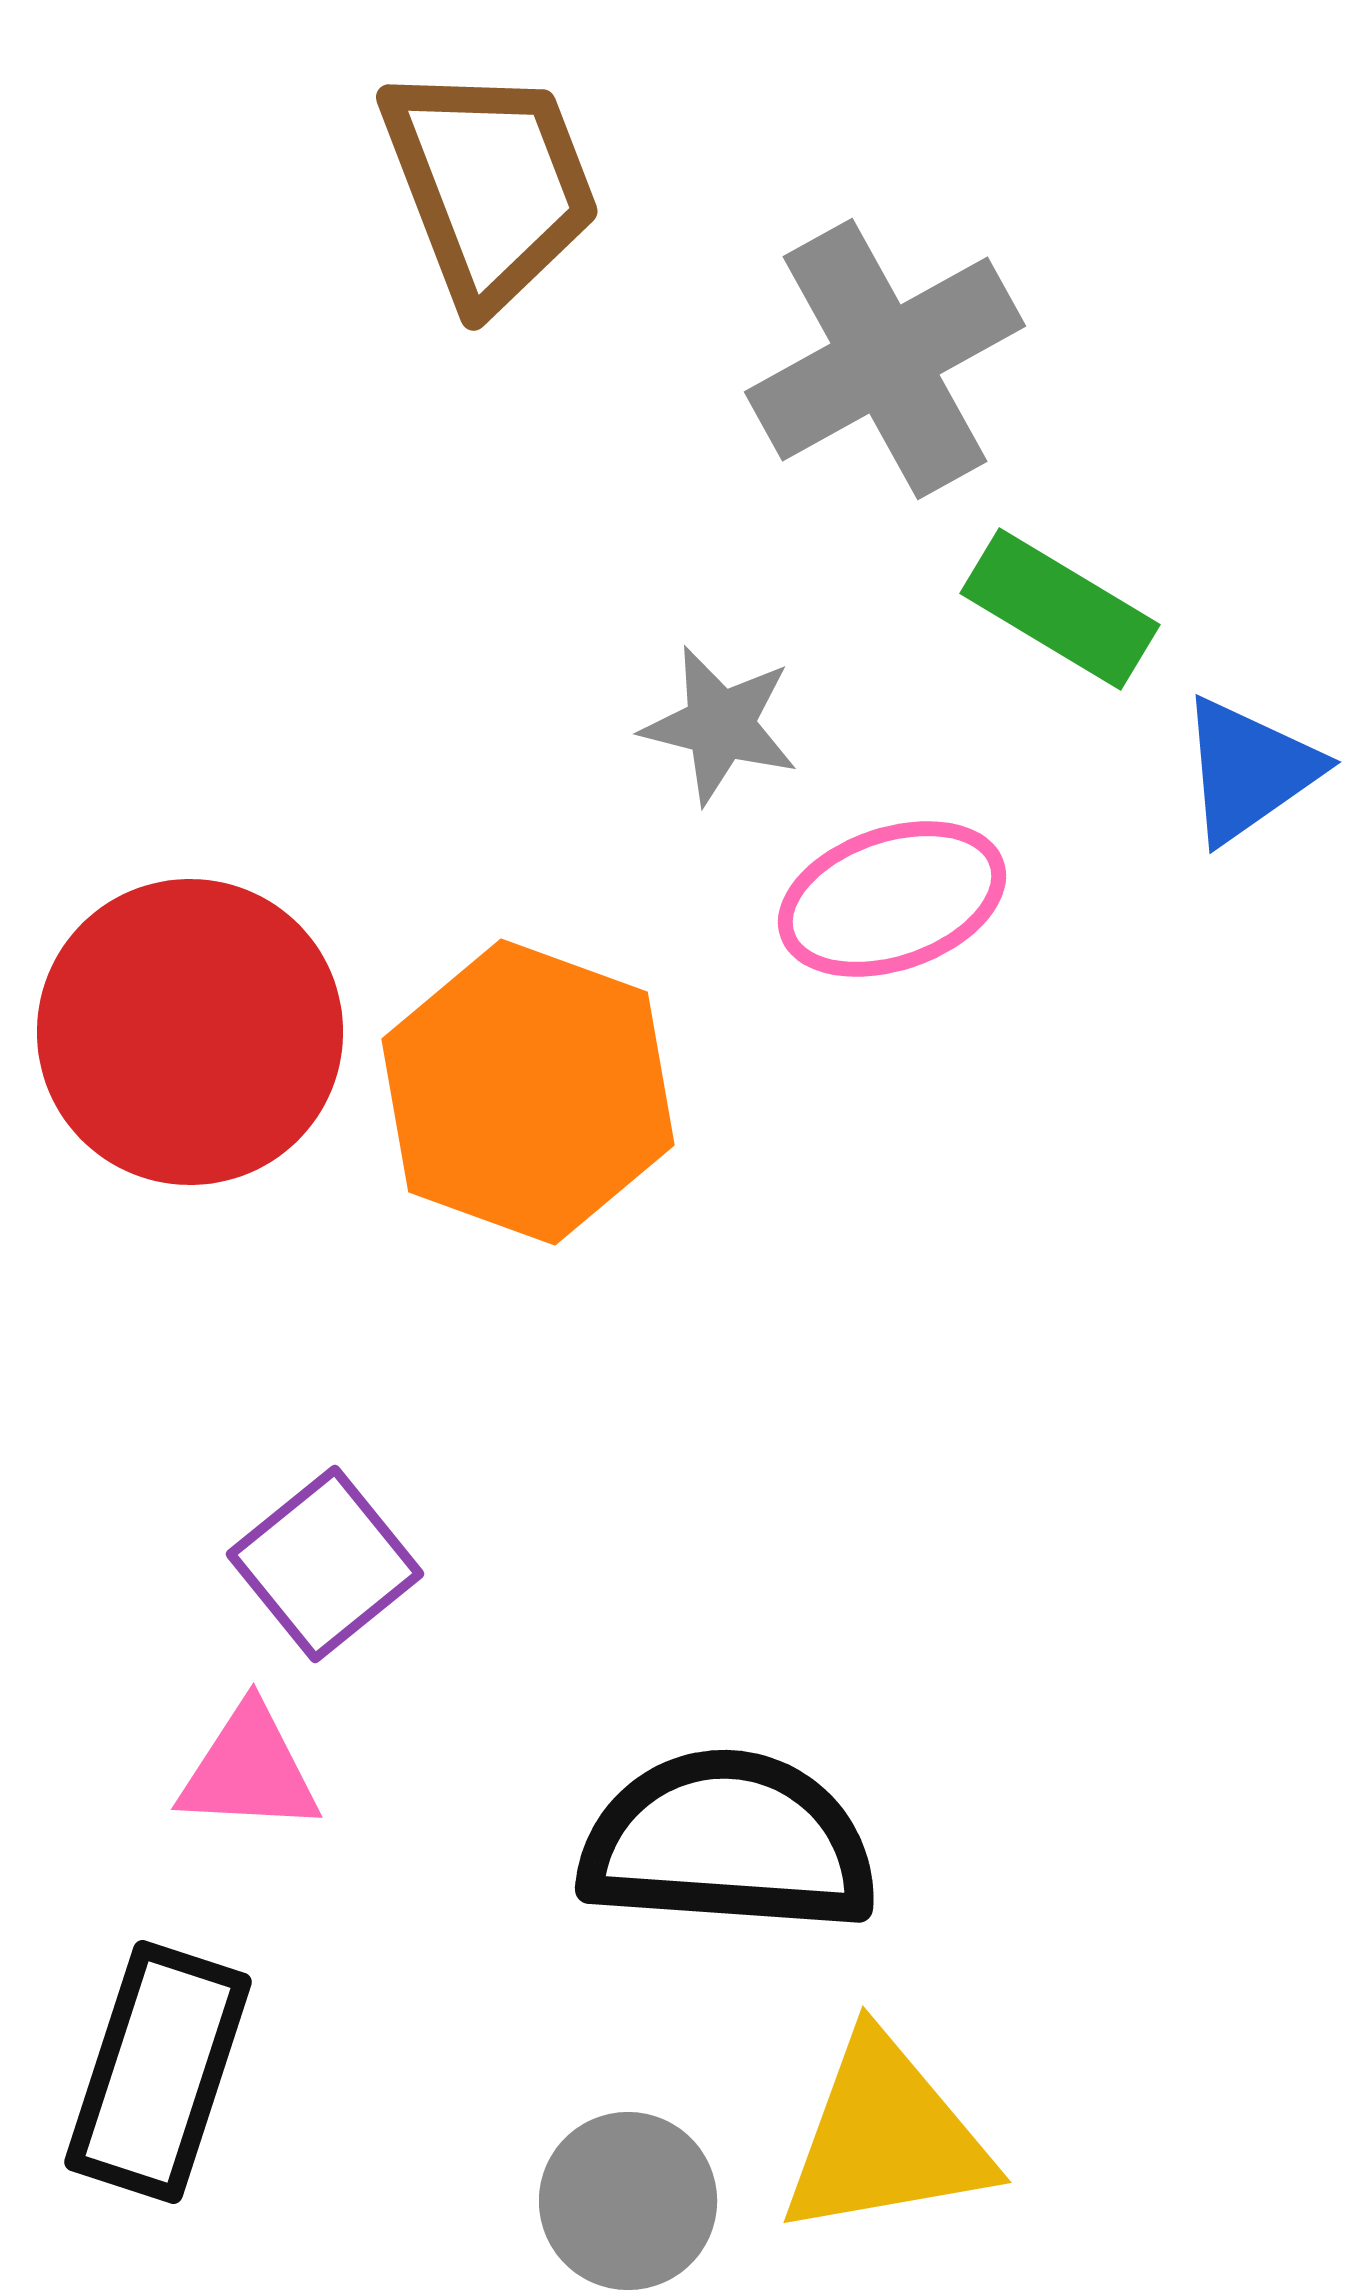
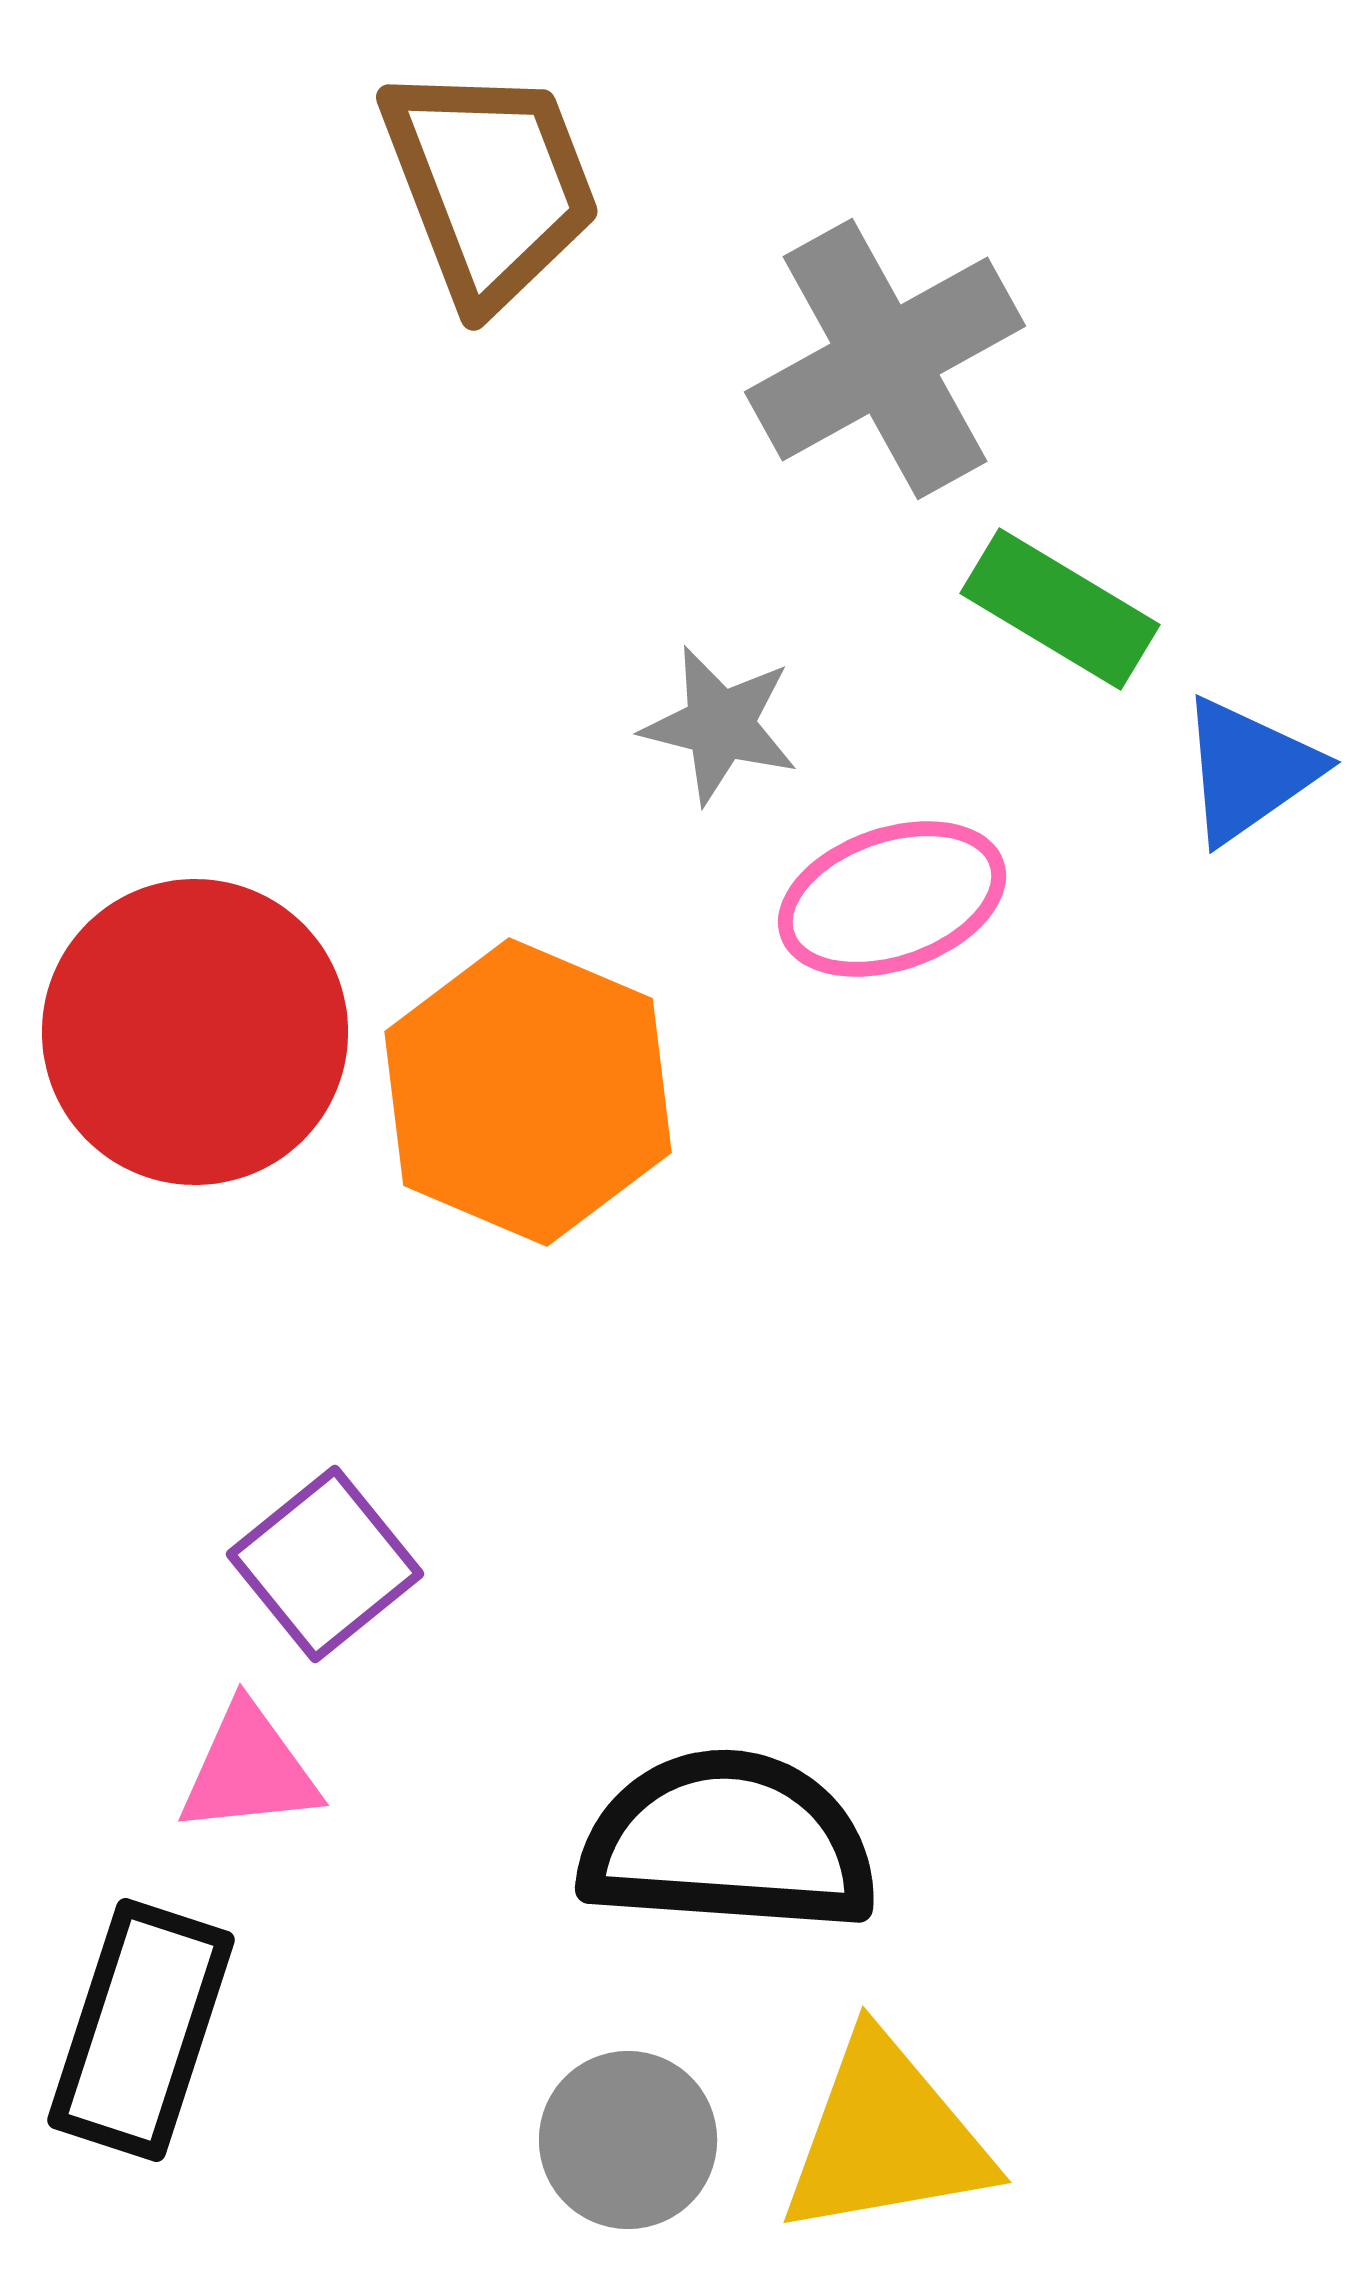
red circle: moved 5 px right
orange hexagon: rotated 3 degrees clockwise
pink triangle: rotated 9 degrees counterclockwise
black rectangle: moved 17 px left, 42 px up
gray circle: moved 61 px up
